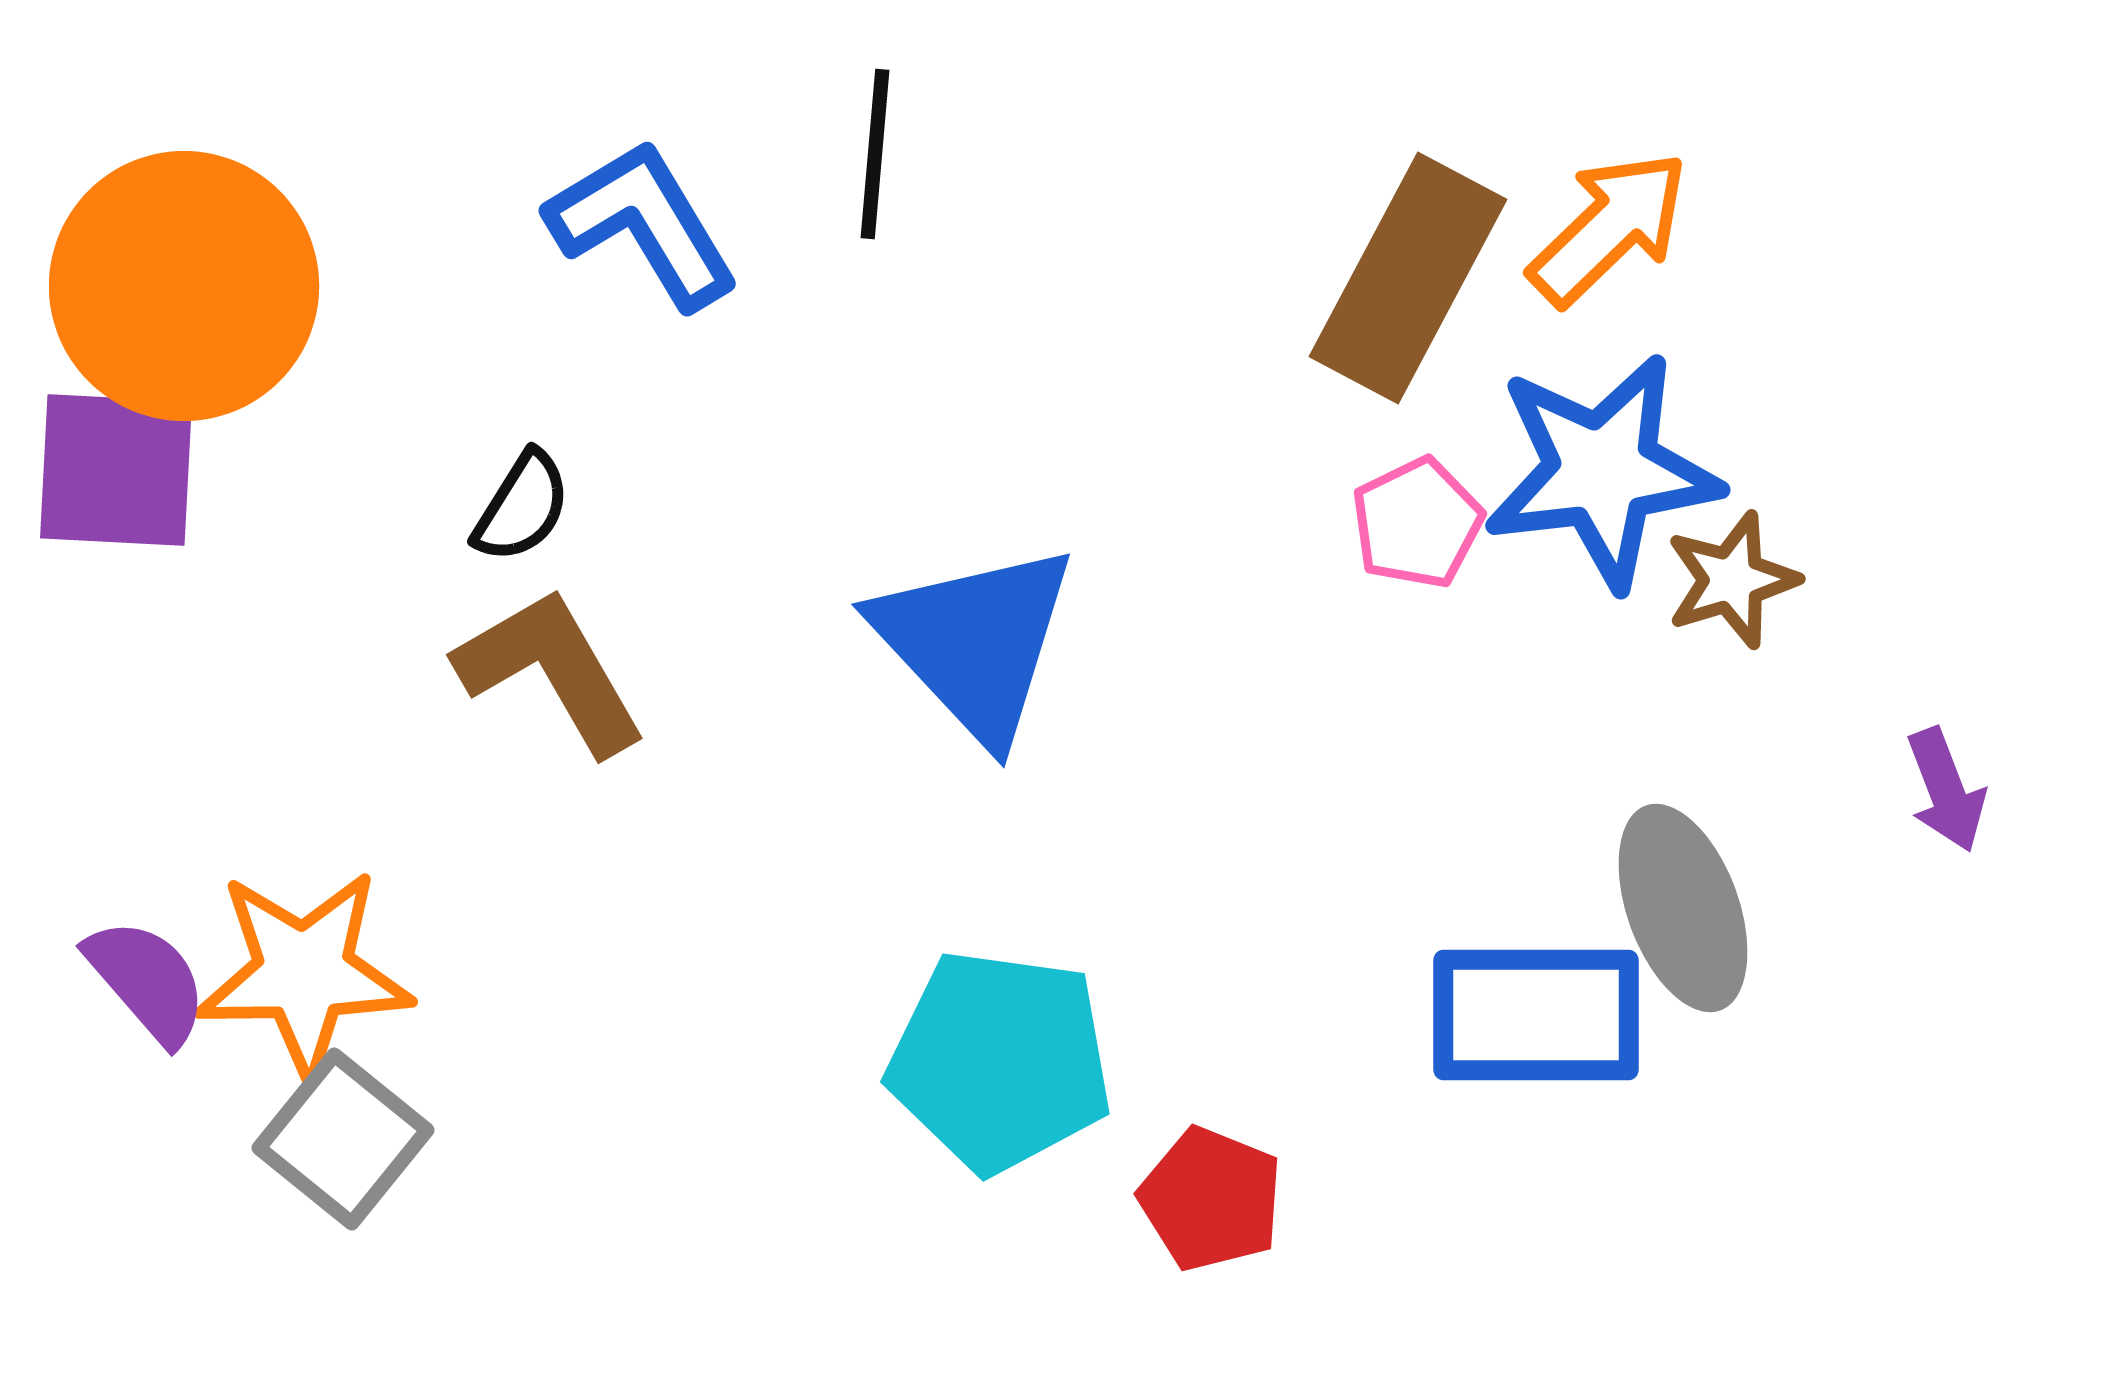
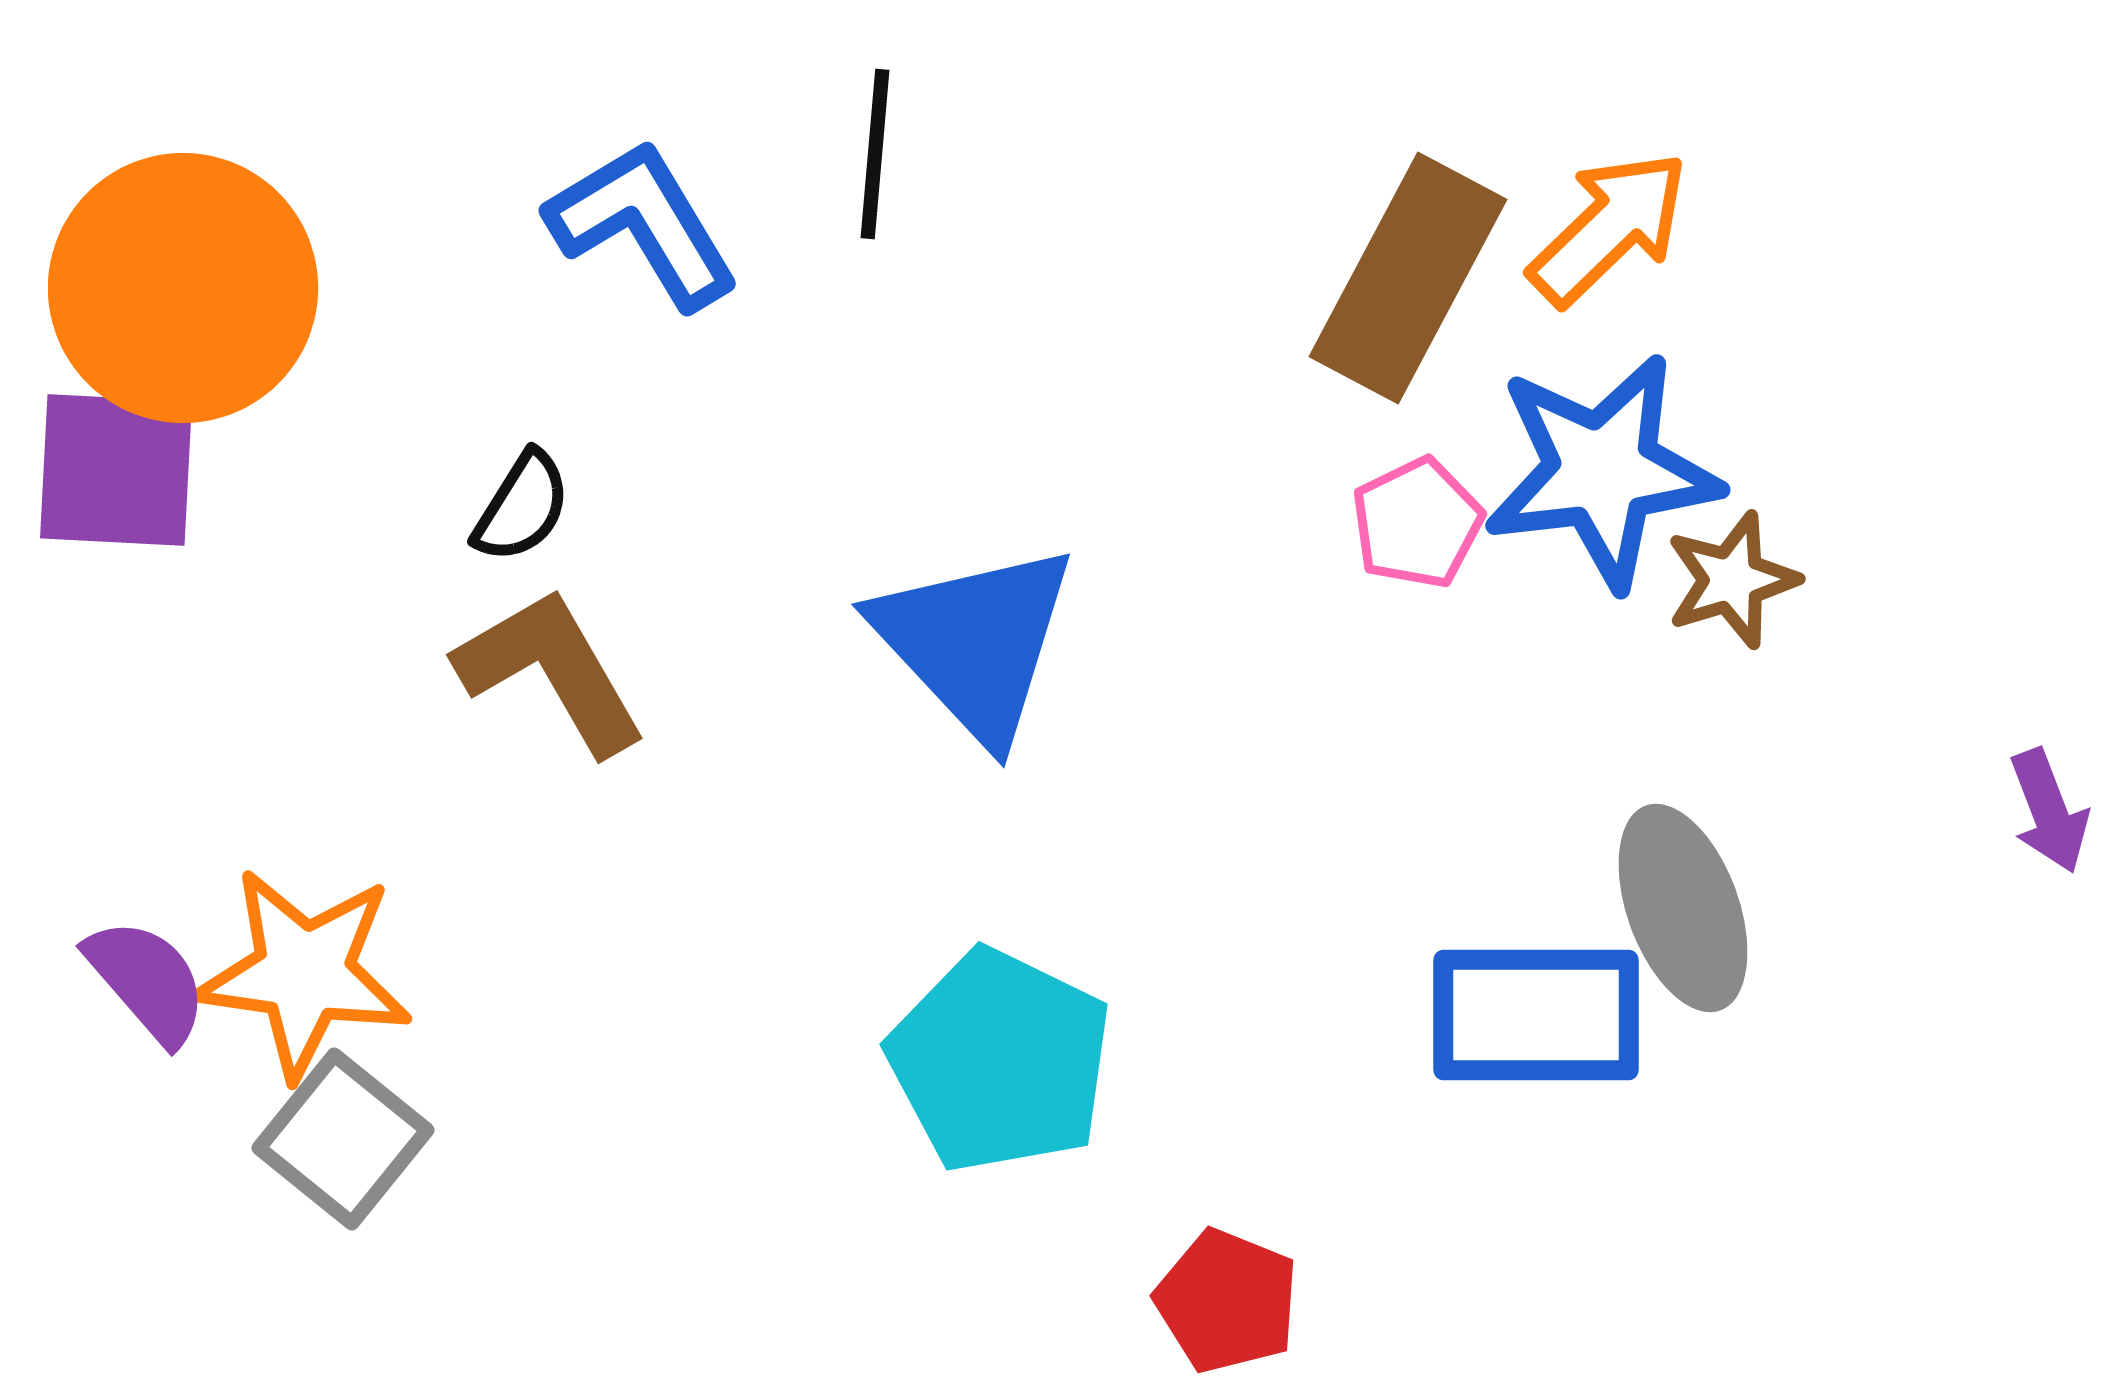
orange circle: moved 1 px left, 2 px down
purple arrow: moved 103 px right, 21 px down
orange star: rotated 9 degrees clockwise
cyan pentagon: rotated 18 degrees clockwise
red pentagon: moved 16 px right, 102 px down
